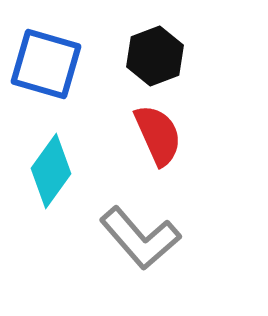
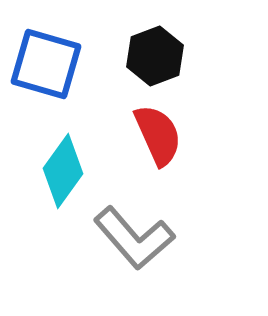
cyan diamond: moved 12 px right
gray L-shape: moved 6 px left
